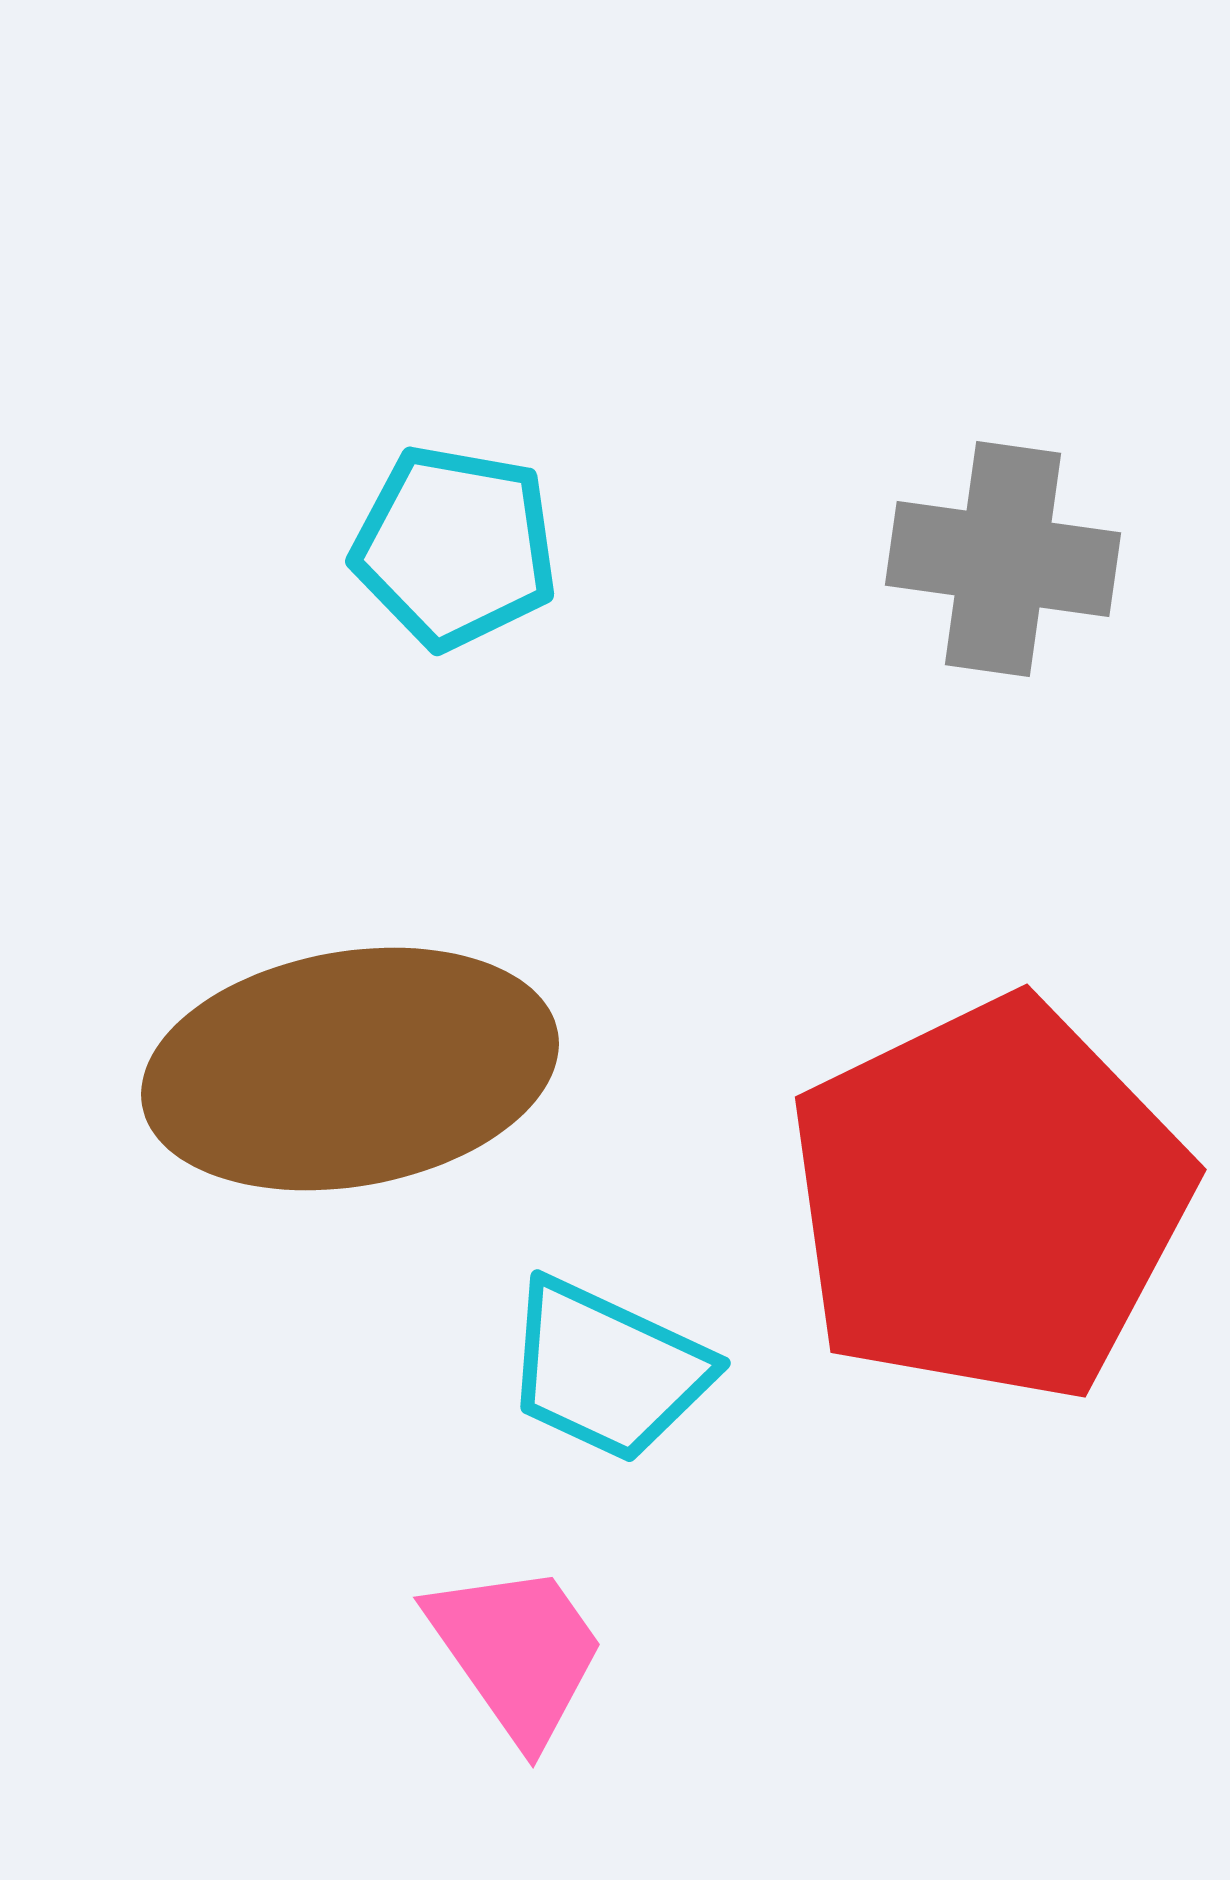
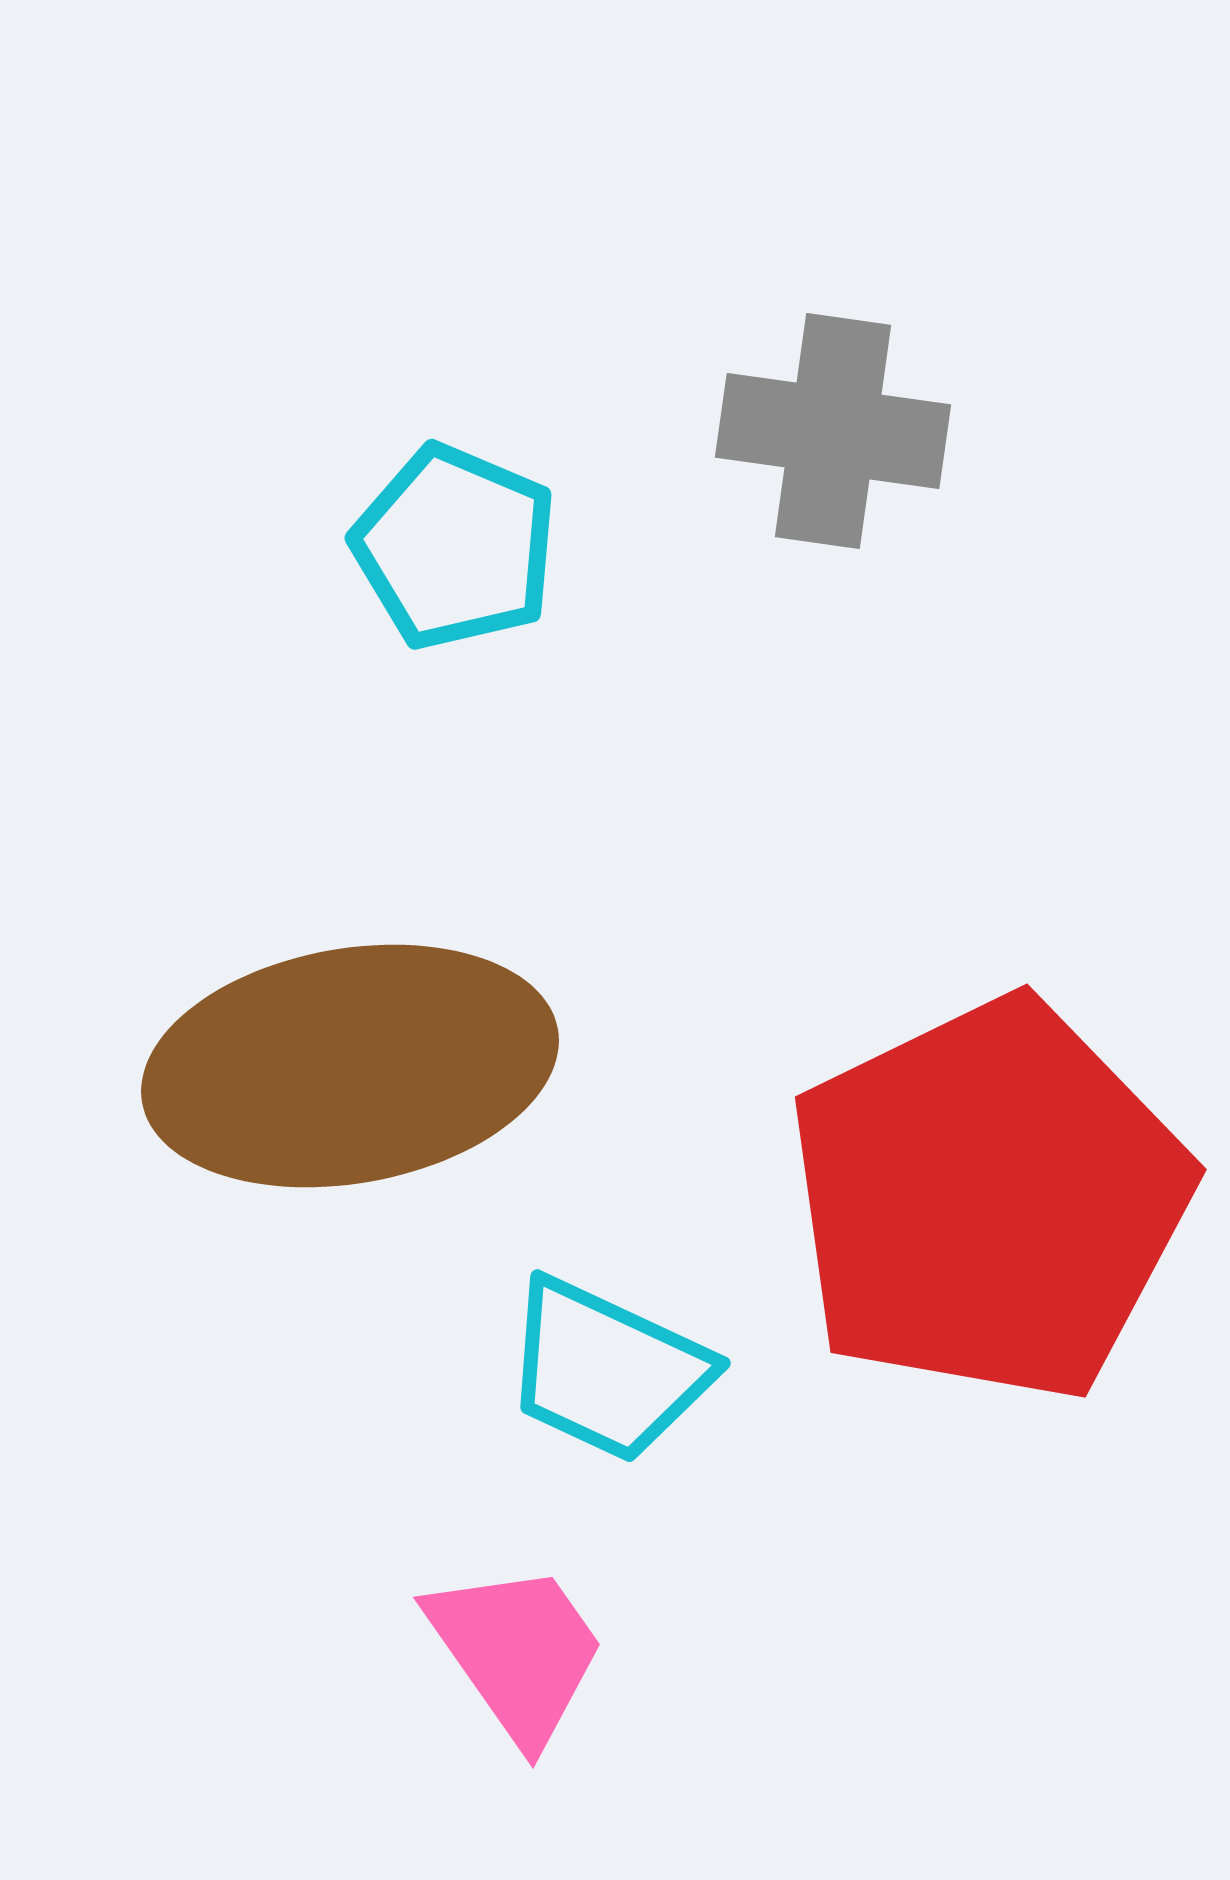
cyan pentagon: rotated 13 degrees clockwise
gray cross: moved 170 px left, 128 px up
brown ellipse: moved 3 px up
